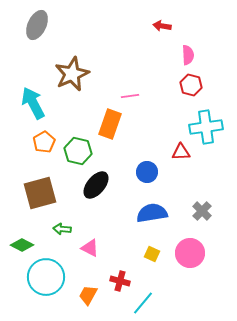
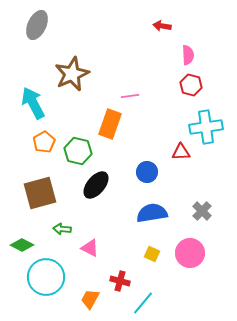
orange trapezoid: moved 2 px right, 4 px down
